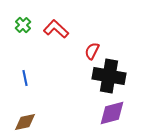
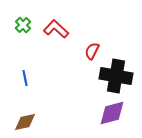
black cross: moved 7 px right
